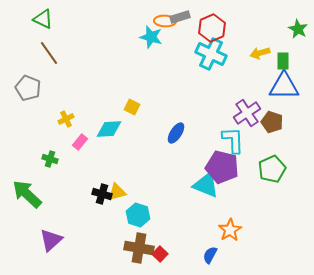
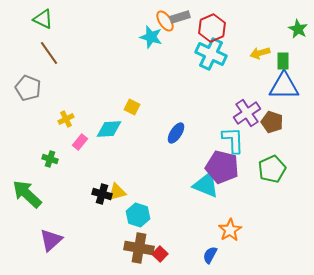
orange ellipse: rotated 55 degrees clockwise
